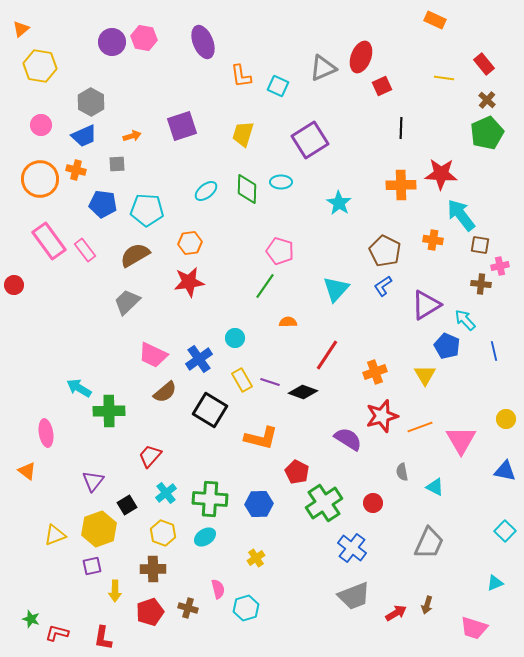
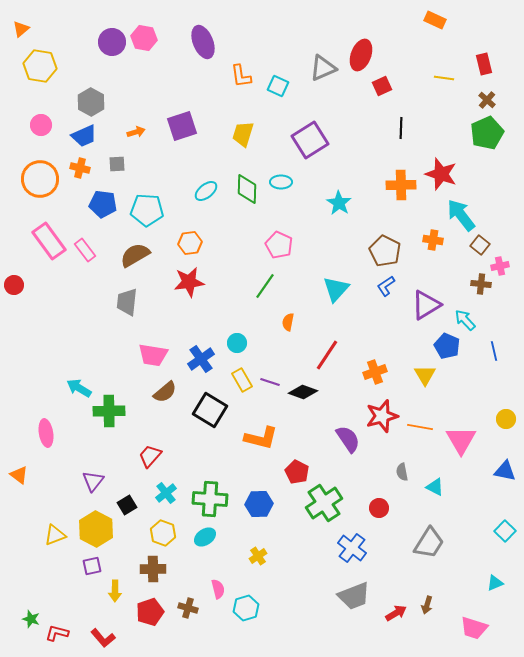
red ellipse at (361, 57): moved 2 px up
red rectangle at (484, 64): rotated 25 degrees clockwise
orange arrow at (132, 136): moved 4 px right, 4 px up
orange cross at (76, 170): moved 4 px right, 2 px up
red star at (441, 174): rotated 16 degrees clockwise
brown square at (480, 245): rotated 30 degrees clockwise
pink pentagon at (280, 251): moved 1 px left, 6 px up; rotated 8 degrees clockwise
blue L-shape at (383, 286): moved 3 px right
gray trapezoid at (127, 302): rotated 40 degrees counterclockwise
orange semicircle at (288, 322): rotated 78 degrees counterclockwise
cyan circle at (235, 338): moved 2 px right, 5 px down
pink trapezoid at (153, 355): rotated 16 degrees counterclockwise
blue cross at (199, 359): moved 2 px right
orange line at (420, 427): rotated 30 degrees clockwise
purple semicircle at (348, 439): rotated 24 degrees clockwise
orange triangle at (27, 471): moved 8 px left, 4 px down
red circle at (373, 503): moved 6 px right, 5 px down
yellow hexagon at (99, 529): moved 3 px left; rotated 12 degrees counterclockwise
gray trapezoid at (429, 543): rotated 8 degrees clockwise
yellow cross at (256, 558): moved 2 px right, 2 px up
red L-shape at (103, 638): rotated 50 degrees counterclockwise
